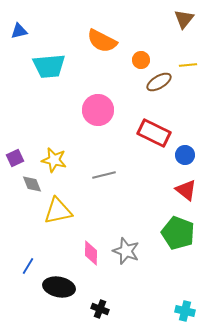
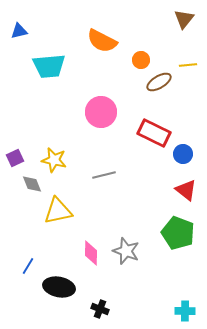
pink circle: moved 3 px right, 2 px down
blue circle: moved 2 px left, 1 px up
cyan cross: rotated 12 degrees counterclockwise
